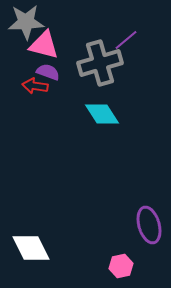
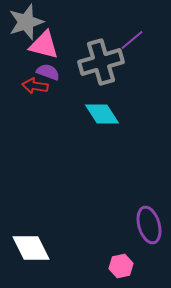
gray star: rotated 15 degrees counterclockwise
purple line: moved 6 px right
gray cross: moved 1 px right, 1 px up
